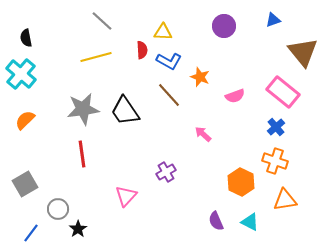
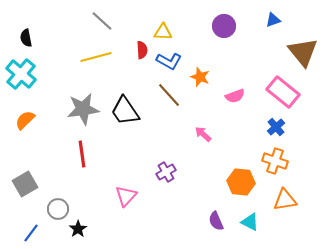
orange hexagon: rotated 20 degrees counterclockwise
